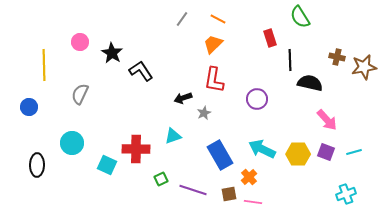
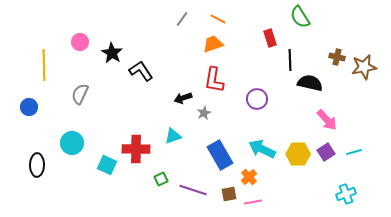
orange trapezoid: rotated 25 degrees clockwise
purple square: rotated 36 degrees clockwise
pink line: rotated 18 degrees counterclockwise
